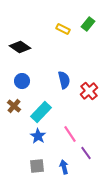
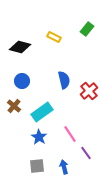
green rectangle: moved 1 px left, 5 px down
yellow rectangle: moved 9 px left, 8 px down
black diamond: rotated 20 degrees counterclockwise
cyan rectangle: moved 1 px right; rotated 10 degrees clockwise
blue star: moved 1 px right, 1 px down
